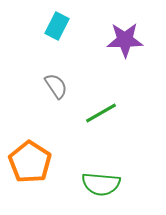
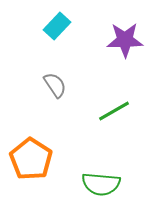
cyan rectangle: rotated 16 degrees clockwise
gray semicircle: moved 1 px left, 1 px up
green line: moved 13 px right, 2 px up
orange pentagon: moved 1 px right, 3 px up
